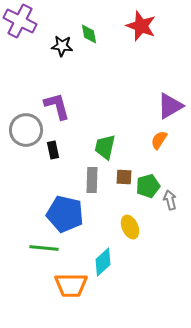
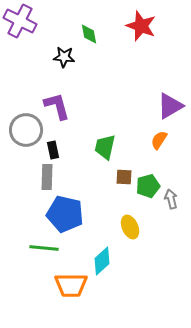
black star: moved 2 px right, 11 px down
gray rectangle: moved 45 px left, 3 px up
gray arrow: moved 1 px right, 1 px up
cyan diamond: moved 1 px left, 1 px up
